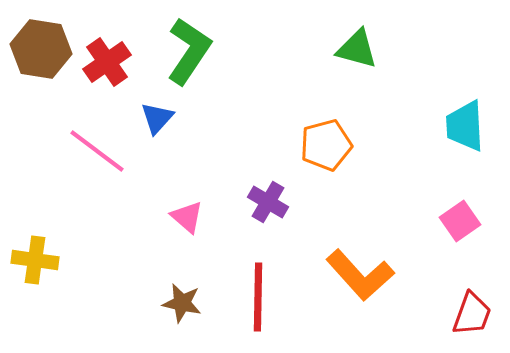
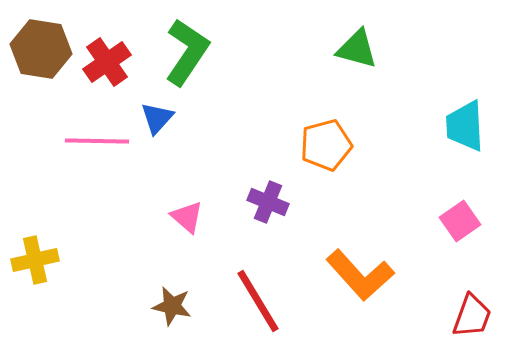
green L-shape: moved 2 px left, 1 px down
pink line: moved 10 px up; rotated 36 degrees counterclockwise
purple cross: rotated 9 degrees counterclockwise
yellow cross: rotated 21 degrees counterclockwise
red line: moved 4 px down; rotated 32 degrees counterclockwise
brown star: moved 10 px left, 3 px down
red trapezoid: moved 2 px down
